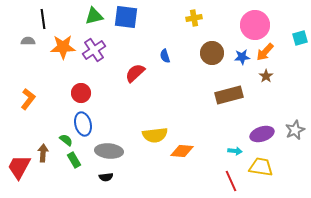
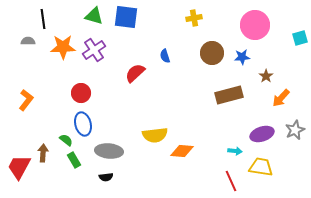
green triangle: rotated 30 degrees clockwise
orange arrow: moved 16 px right, 46 px down
orange L-shape: moved 2 px left, 1 px down
